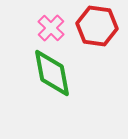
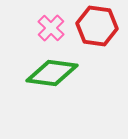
green diamond: rotated 72 degrees counterclockwise
